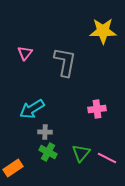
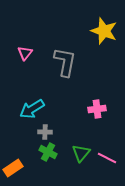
yellow star: moved 1 px right; rotated 20 degrees clockwise
